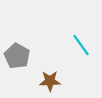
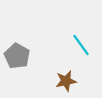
brown star: moved 16 px right; rotated 10 degrees counterclockwise
